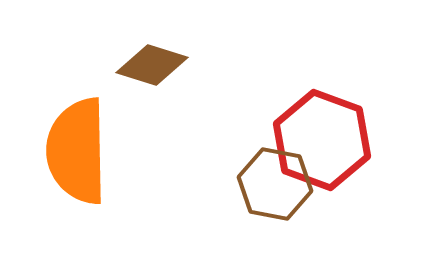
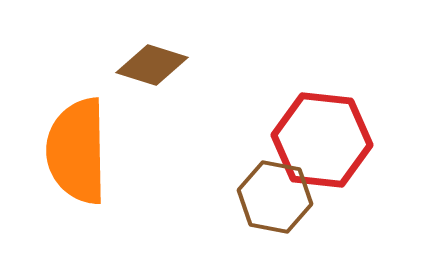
red hexagon: rotated 14 degrees counterclockwise
brown hexagon: moved 13 px down
